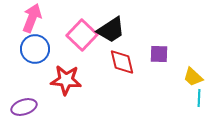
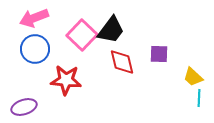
pink arrow: moved 2 px right; rotated 132 degrees counterclockwise
black trapezoid: rotated 20 degrees counterclockwise
